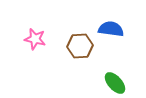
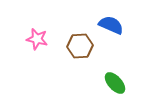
blue semicircle: moved 4 px up; rotated 15 degrees clockwise
pink star: moved 2 px right
